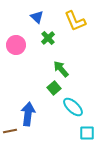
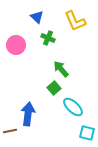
green cross: rotated 24 degrees counterclockwise
cyan square: rotated 14 degrees clockwise
